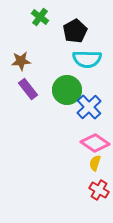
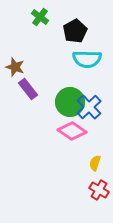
brown star: moved 6 px left, 6 px down; rotated 24 degrees clockwise
green circle: moved 3 px right, 12 px down
pink diamond: moved 23 px left, 12 px up
